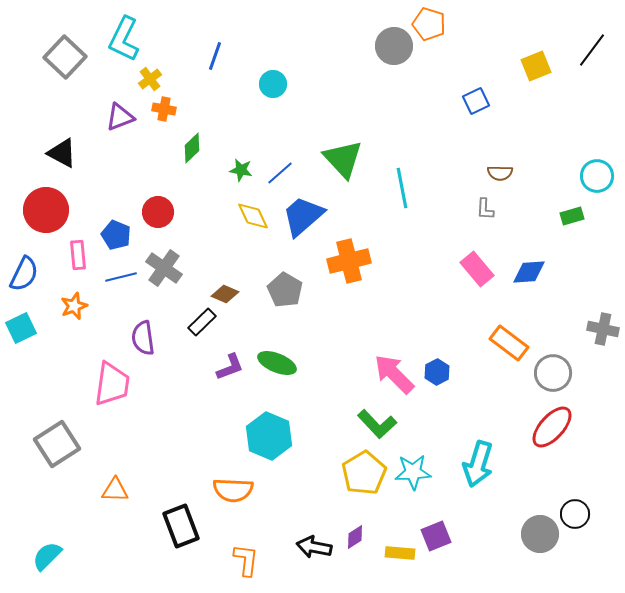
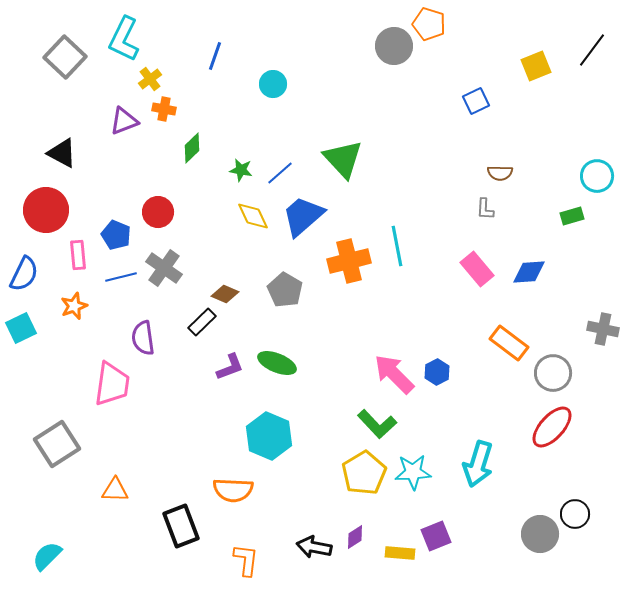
purple triangle at (120, 117): moved 4 px right, 4 px down
cyan line at (402, 188): moved 5 px left, 58 px down
